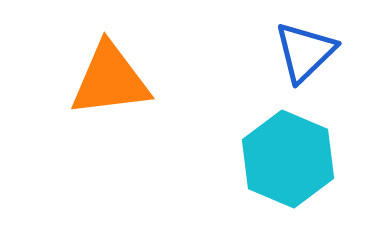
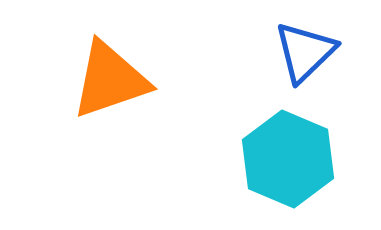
orange triangle: rotated 12 degrees counterclockwise
